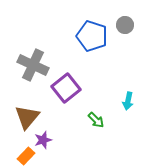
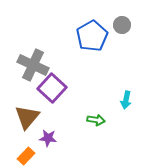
gray circle: moved 3 px left
blue pentagon: rotated 24 degrees clockwise
purple square: moved 14 px left; rotated 8 degrees counterclockwise
cyan arrow: moved 2 px left, 1 px up
green arrow: rotated 36 degrees counterclockwise
purple star: moved 5 px right, 2 px up; rotated 24 degrees clockwise
